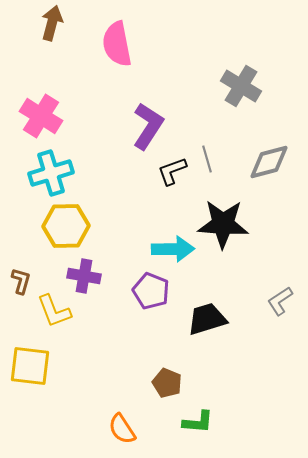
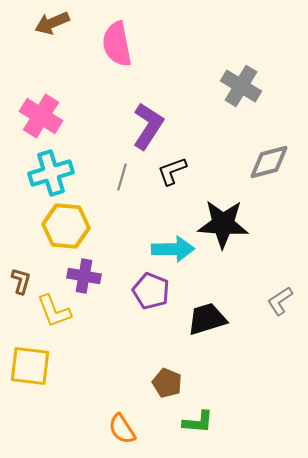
brown arrow: rotated 128 degrees counterclockwise
gray line: moved 85 px left, 18 px down; rotated 32 degrees clockwise
yellow hexagon: rotated 6 degrees clockwise
